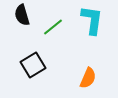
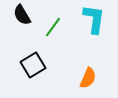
black semicircle: rotated 15 degrees counterclockwise
cyan L-shape: moved 2 px right, 1 px up
green line: rotated 15 degrees counterclockwise
